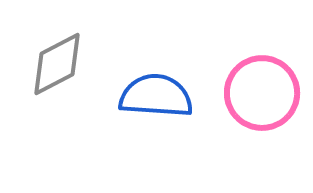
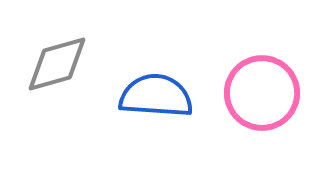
gray diamond: rotated 12 degrees clockwise
